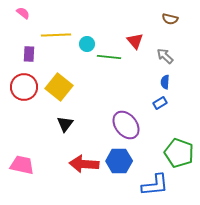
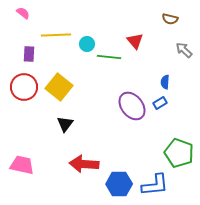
gray arrow: moved 19 px right, 6 px up
purple ellipse: moved 6 px right, 19 px up
blue hexagon: moved 23 px down
